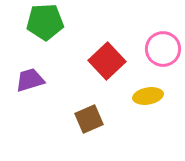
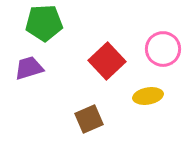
green pentagon: moved 1 px left, 1 px down
purple trapezoid: moved 1 px left, 12 px up
